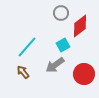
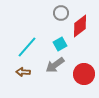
cyan square: moved 3 px left, 1 px up
brown arrow: rotated 48 degrees counterclockwise
